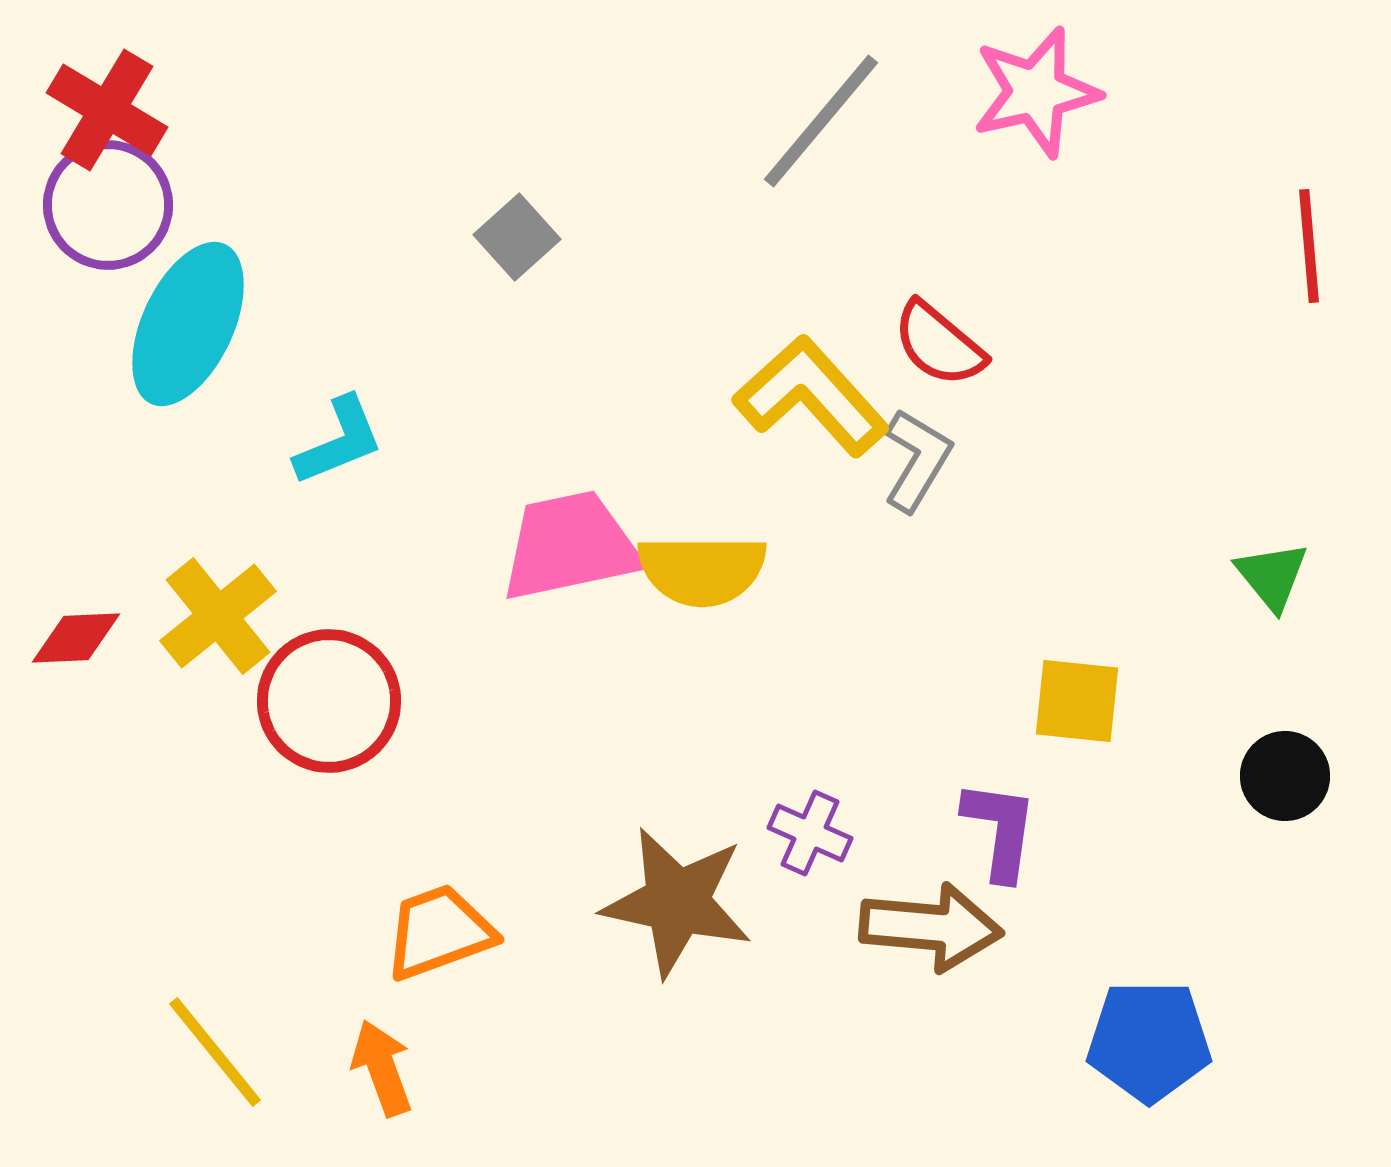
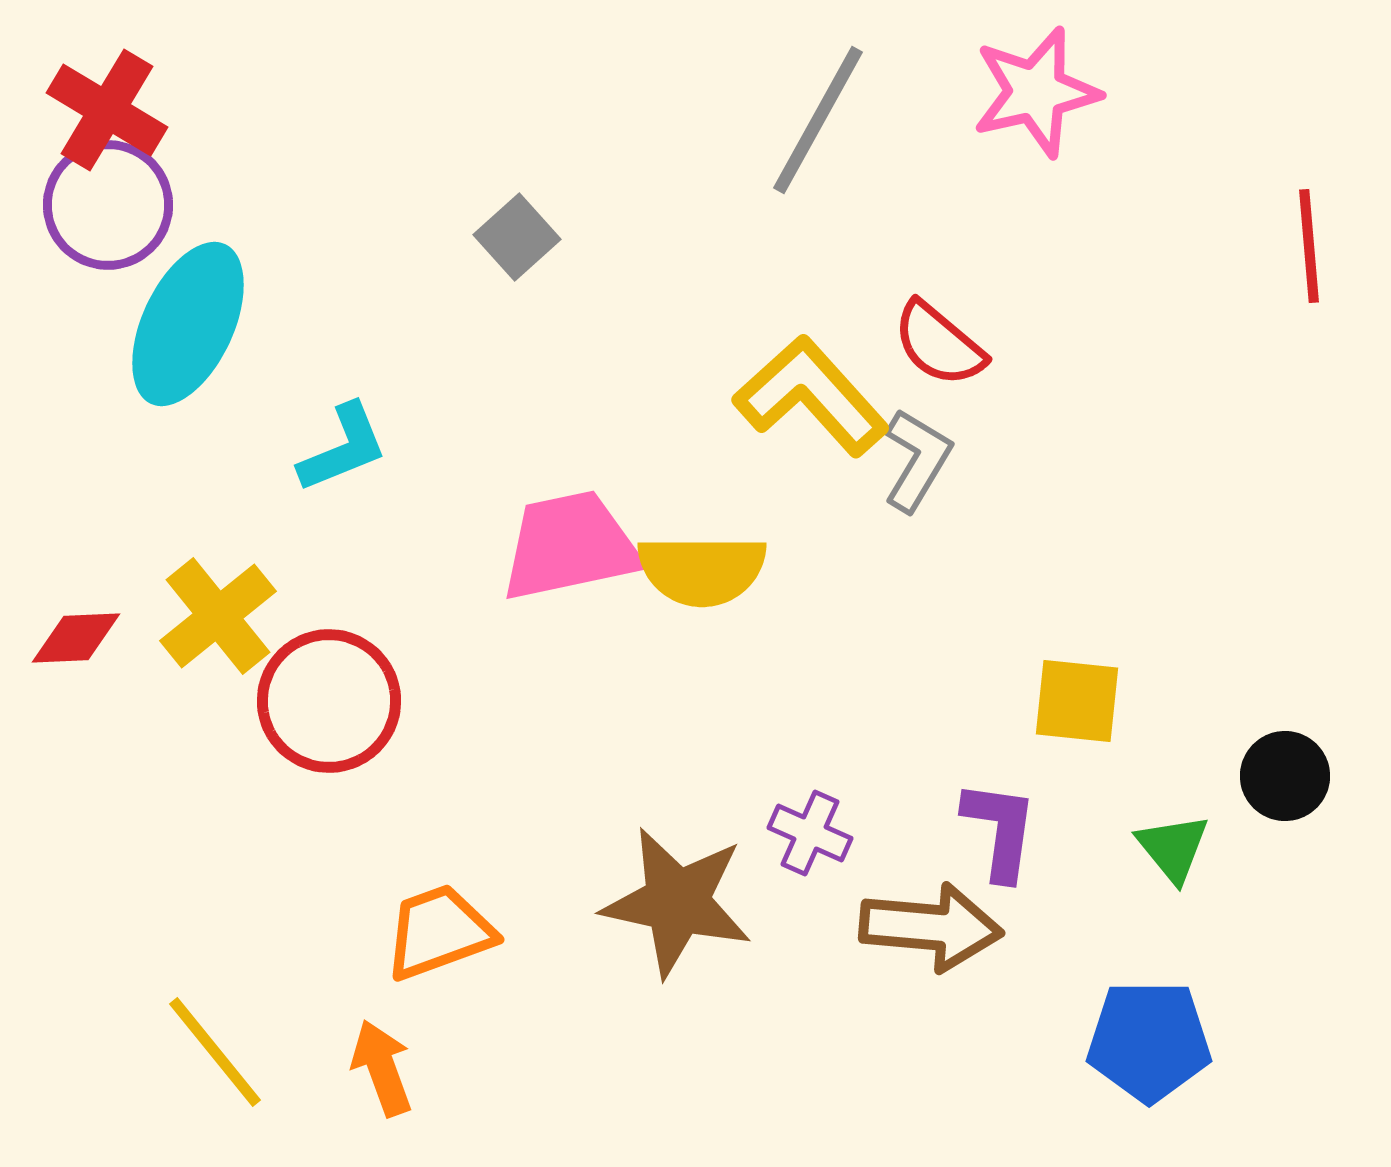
gray line: moved 3 px left, 1 px up; rotated 11 degrees counterclockwise
cyan L-shape: moved 4 px right, 7 px down
green triangle: moved 99 px left, 272 px down
